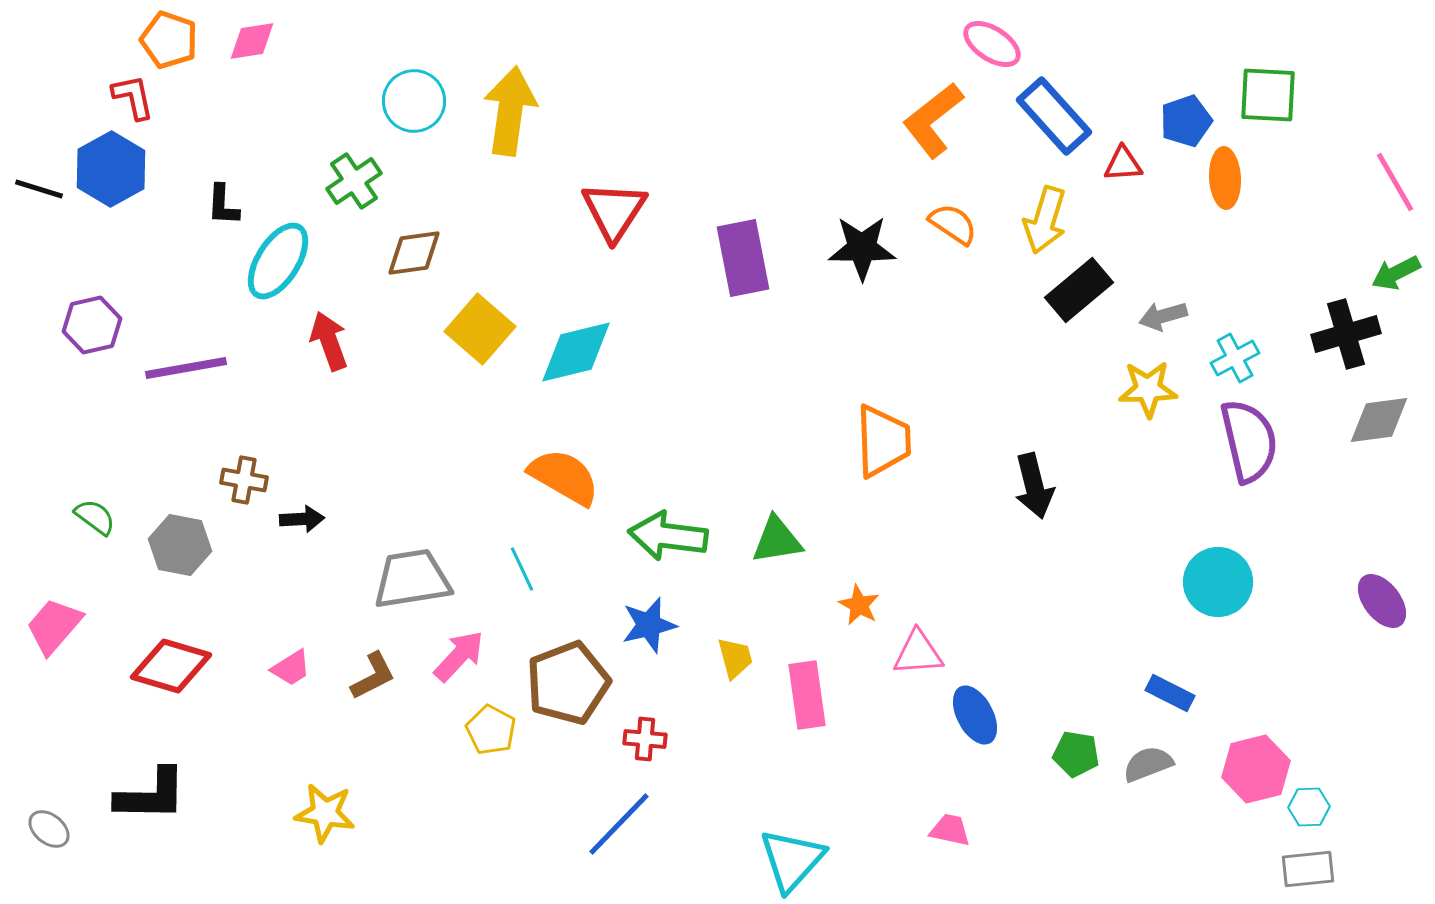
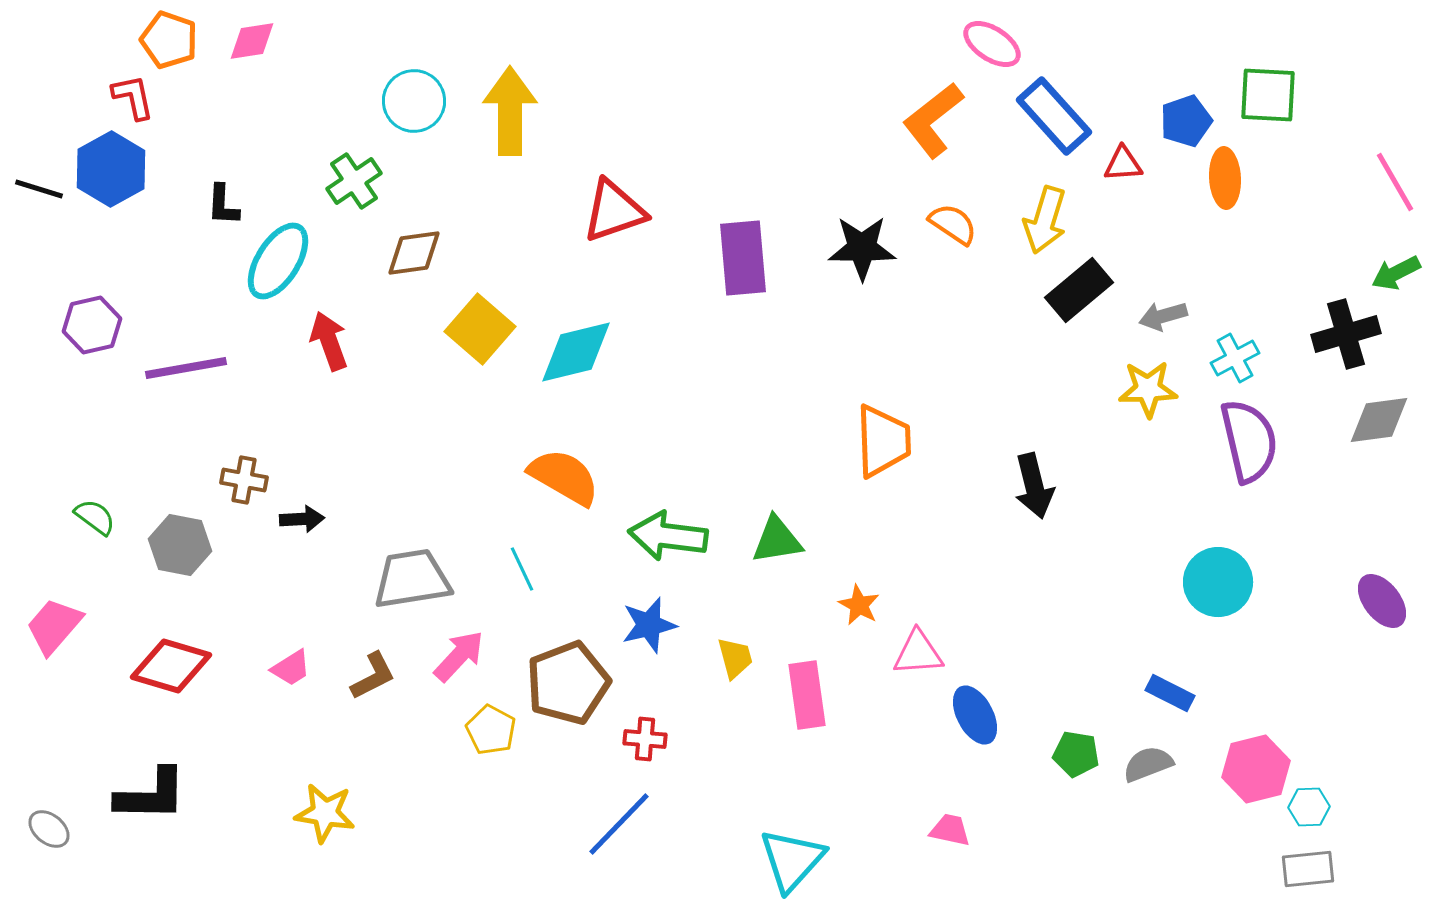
yellow arrow at (510, 111): rotated 8 degrees counterclockwise
red triangle at (614, 211): rotated 38 degrees clockwise
purple rectangle at (743, 258): rotated 6 degrees clockwise
